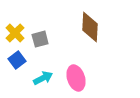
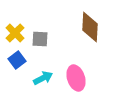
gray square: rotated 18 degrees clockwise
